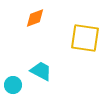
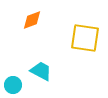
orange diamond: moved 3 px left, 2 px down
